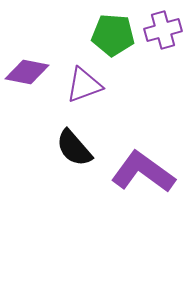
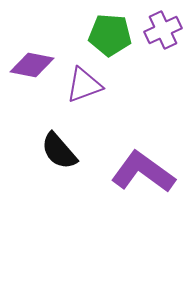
purple cross: rotated 9 degrees counterclockwise
green pentagon: moved 3 px left
purple diamond: moved 5 px right, 7 px up
black semicircle: moved 15 px left, 3 px down
